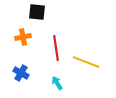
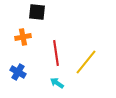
red line: moved 5 px down
yellow line: rotated 72 degrees counterclockwise
blue cross: moved 3 px left, 1 px up
cyan arrow: rotated 24 degrees counterclockwise
